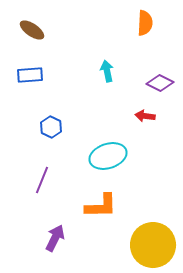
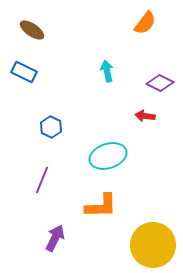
orange semicircle: rotated 35 degrees clockwise
blue rectangle: moved 6 px left, 3 px up; rotated 30 degrees clockwise
